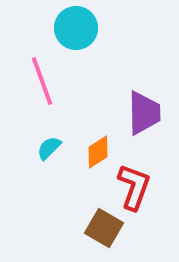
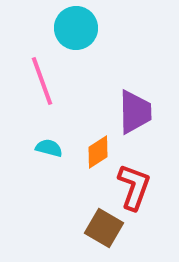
purple trapezoid: moved 9 px left, 1 px up
cyan semicircle: rotated 60 degrees clockwise
